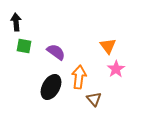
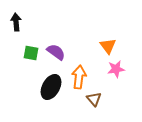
green square: moved 7 px right, 7 px down
pink star: rotated 24 degrees clockwise
